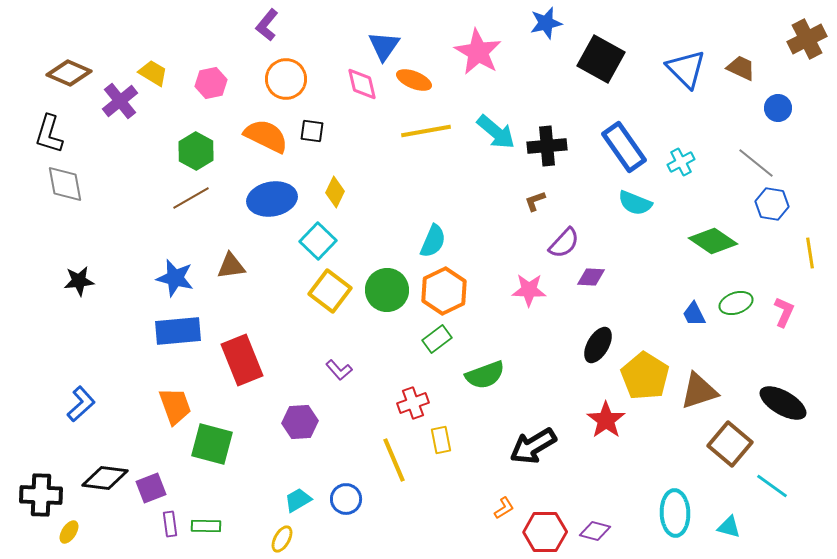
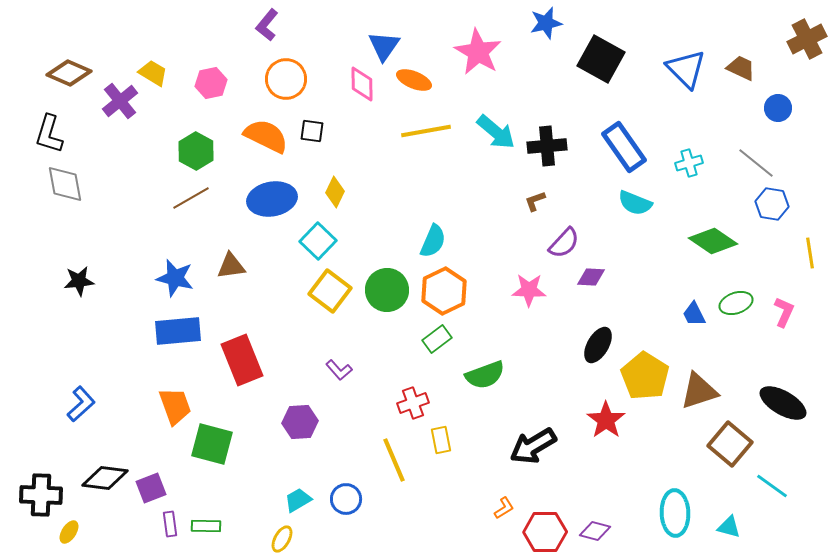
pink diamond at (362, 84): rotated 12 degrees clockwise
cyan cross at (681, 162): moved 8 px right, 1 px down; rotated 12 degrees clockwise
